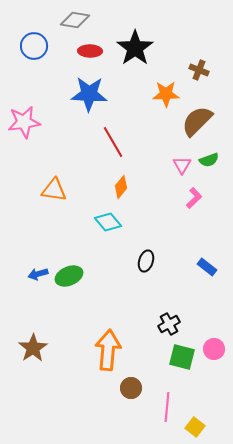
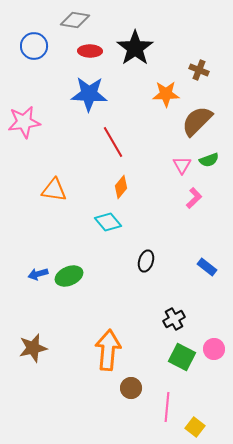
black cross: moved 5 px right, 5 px up
brown star: rotated 20 degrees clockwise
green square: rotated 12 degrees clockwise
